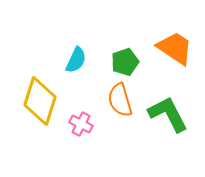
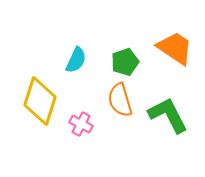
green L-shape: moved 1 px down
